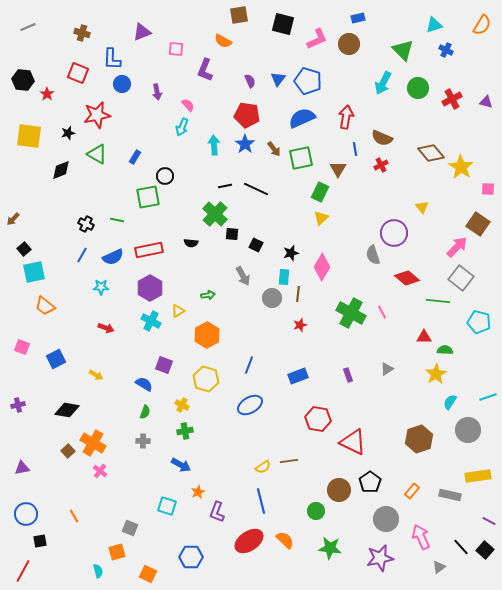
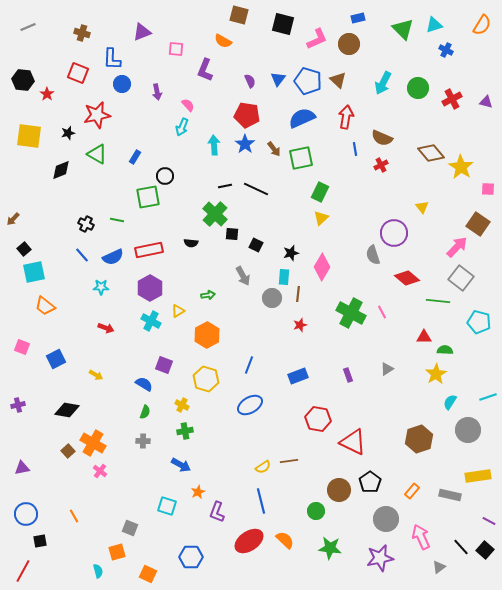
brown square at (239, 15): rotated 24 degrees clockwise
green triangle at (403, 50): moved 21 px up
brown triangle at (338, 169): moved 89 px up; rotated 18 degrees counterclockwise
blue line at (82, 255): rotated 70 degrees counterclockwise
